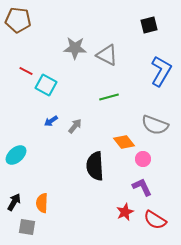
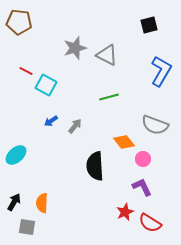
brown pentagon: moved 1 px right, 2 px down
gray star: rotated 20 degrees counterclockwise
red semicircle: moved 5 px left, 3 px down
